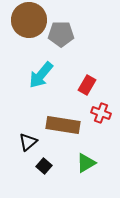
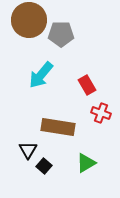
red rectangle: rotated 60 degrees counterclockwise
brown rectangle: moved 5 px left, 2 px down
black triangle: moved 8 px down; rotated 18 degrees counterclockwise
